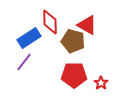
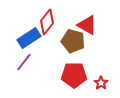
red diamond: moved 3 px left; rotated 40 degrees clockwise
